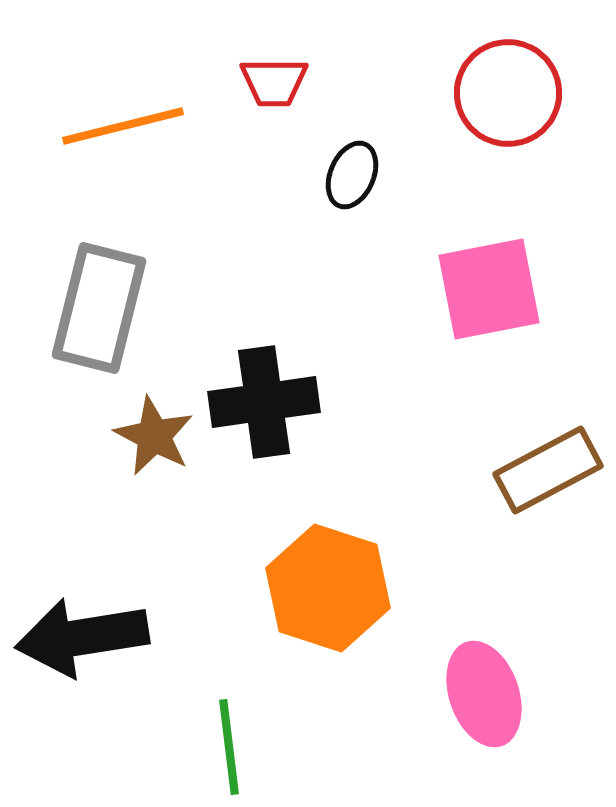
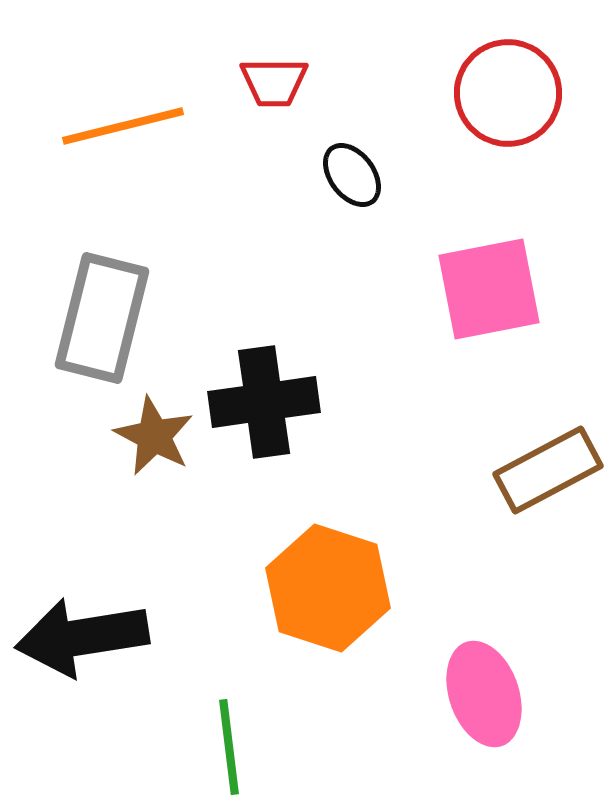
black ellipse: rotated 60 degrees counterclockwise
gray rectangle: moved 3 px right, 10 px down
